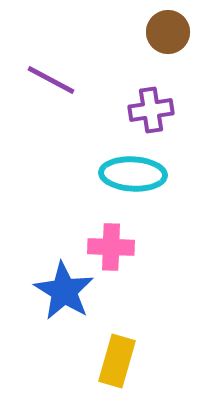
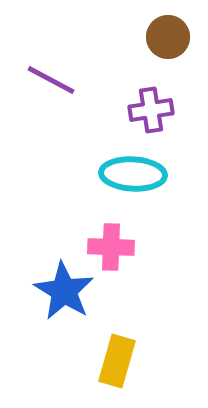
brown circle: moved 5 px down
